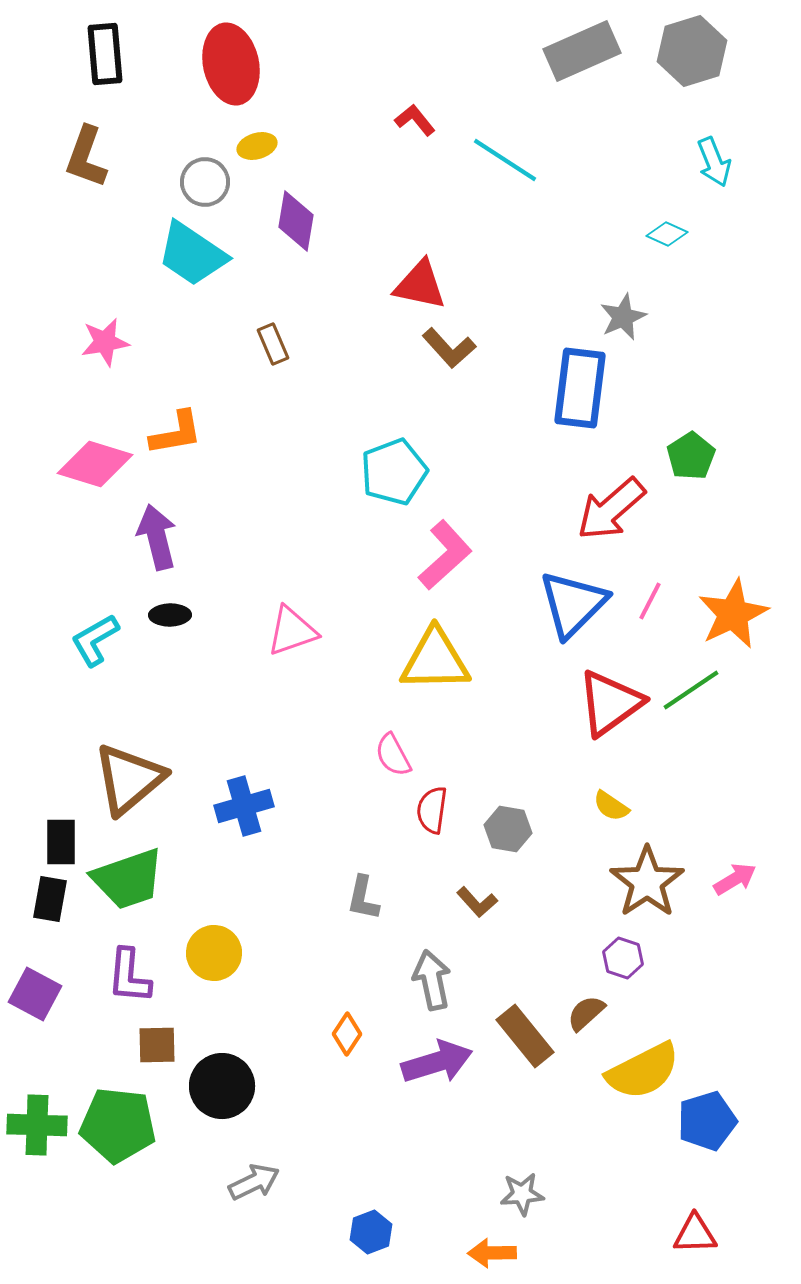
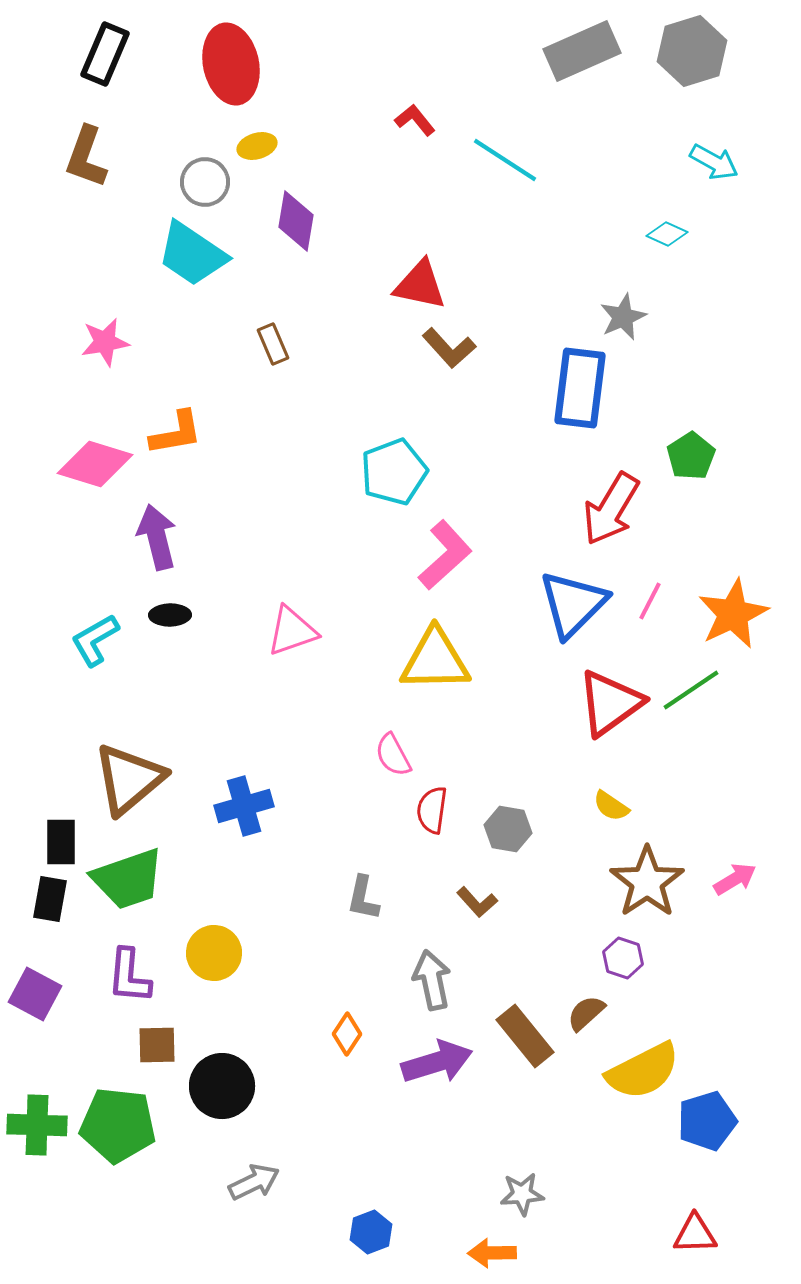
black rectangle at (105, 54): rotated 28 degrees clockwise
cyan arrow at (714, 162): rotated 39 degrees counterclockwise
red arrow at (611, 509): rotated 18 degrees counterclockwise
